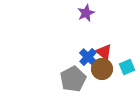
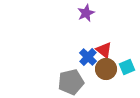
red triangle: moved 2 px up
brown circle: moved 4 px right
gray pentagon: moved 2 px left, 3 px down; rotated 15 degrees clockwise
